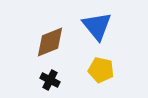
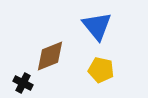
brown diamond: moved 14 px down
black cross: moved 27 px left, 3 px down
